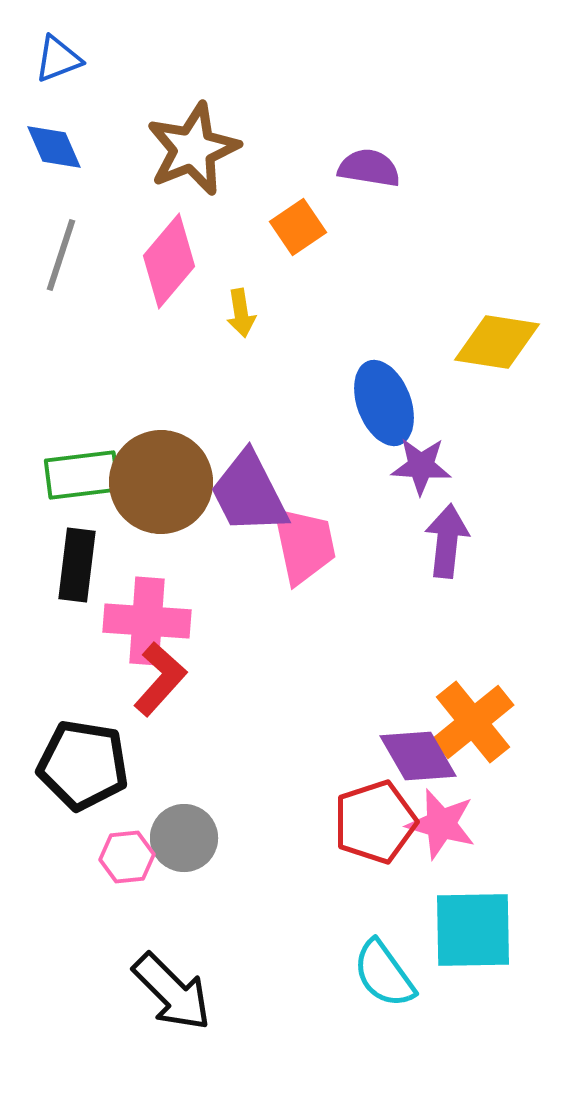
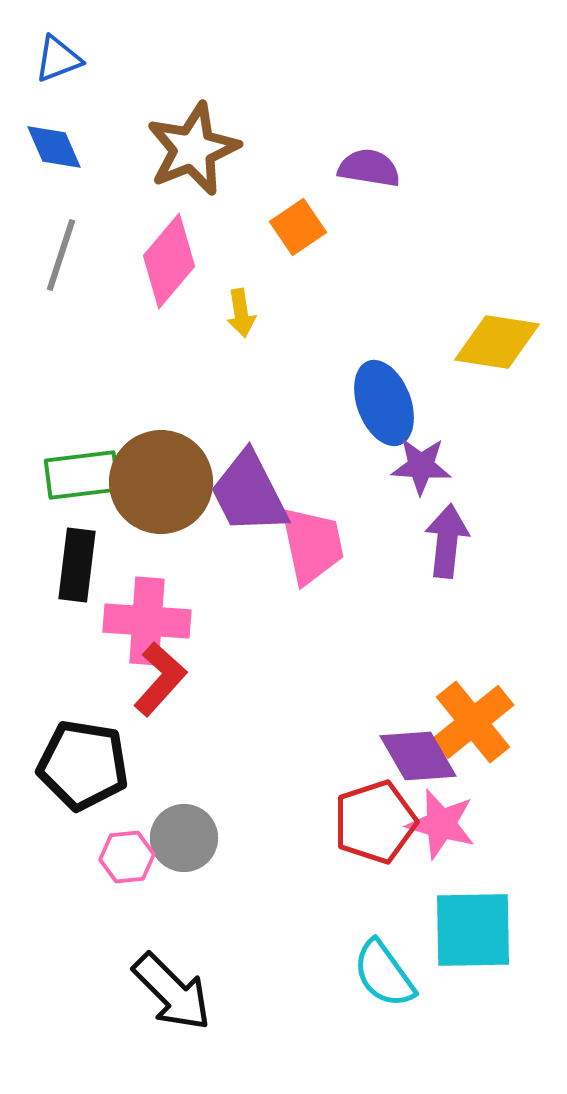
pink trapezoid: moved 8 px right
